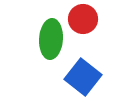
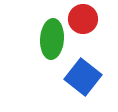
green ellipse: moved 1 px right
